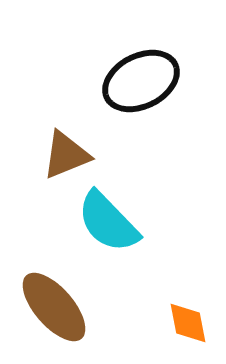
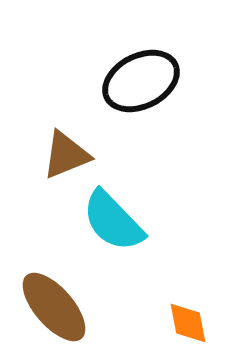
cyan semicircle: moved 5 px right, 1 px up
